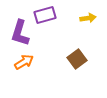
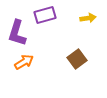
purple L-shape: moved 3 px left
